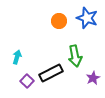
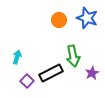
orange circle: moved 1 px up
green arrow: moved 2 px left
purple star: moved 1 px left, 5 px up
